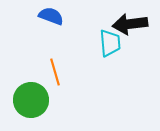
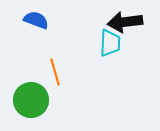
blue semicircle: moved 15 px left, 4 px down
black arrow: moved 5 px left, 2 px up
cyan trapezoid: rotated 8 degrees clockwise
